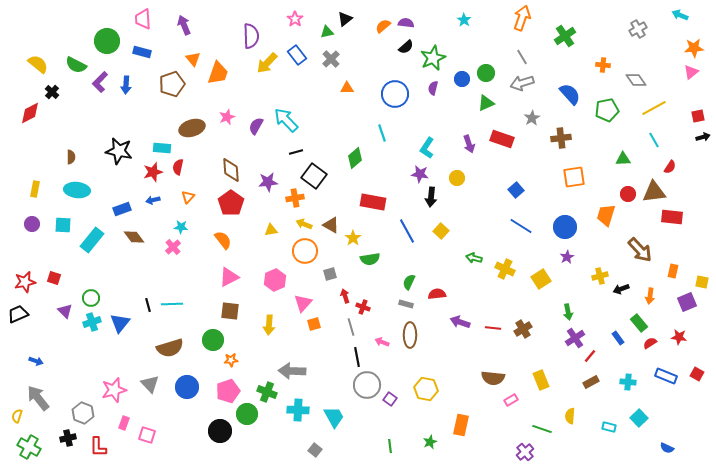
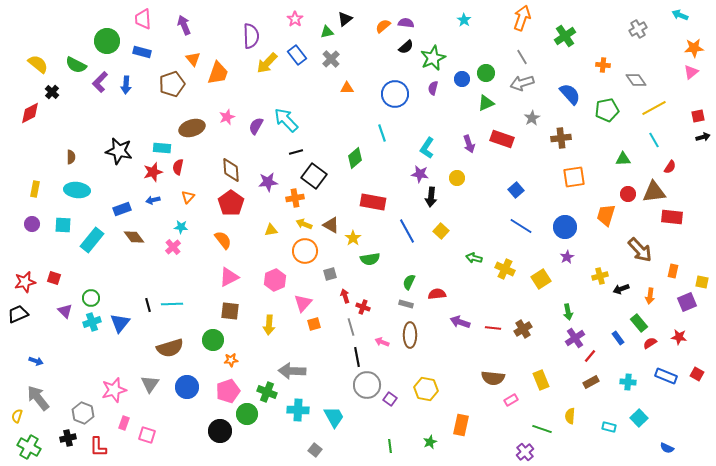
gray triangle at (150, 384): rotated 18 degrees clockwise
